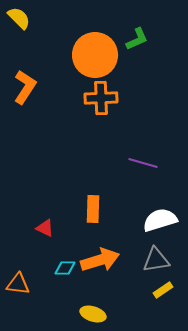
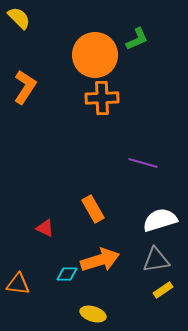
orange cross: moved 1 px right
orange rectangle: rotated 32 degrees counterclockwise
cyan diamond: moved 2 px right, 6 px down
